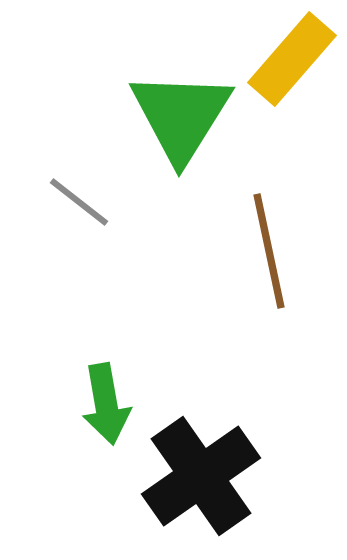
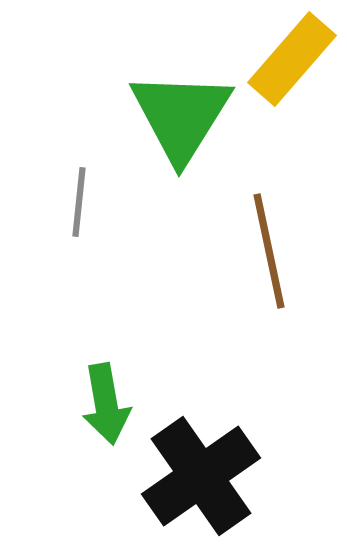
gray line: rotated 58 degrees clockwise
